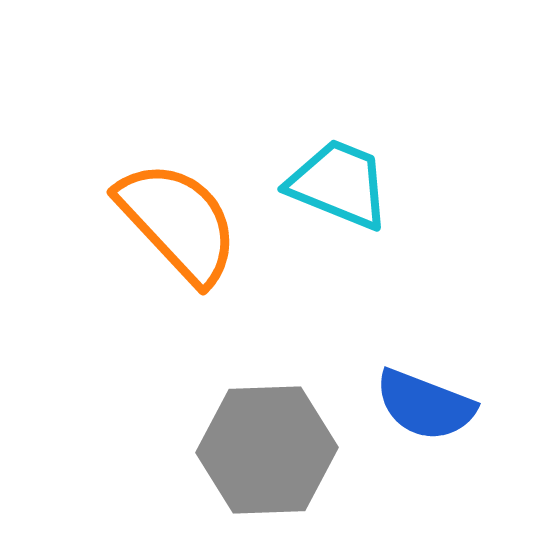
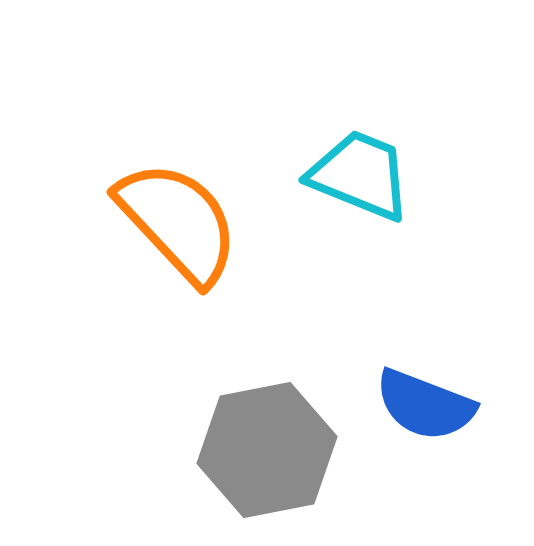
cyan trapezoid: moved 21 px right, 9 px up
gray hexagon: rotated 9 degrees counterclockwise
